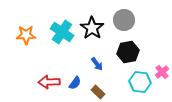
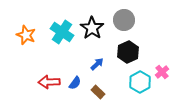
orange star: rotated 24 degrees clockwise
black hexagon: rotated 15 degrees counterclockwise
blue arrow: rotated 96 degrees counterclockwise
cyan hexagon: rotated 25 degrees clockwise
